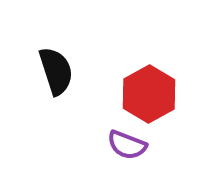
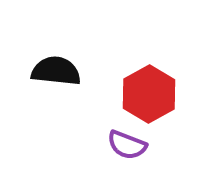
black semicircle: rotated 66 degrees counterclockwise
